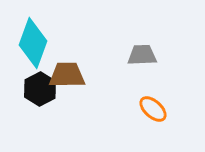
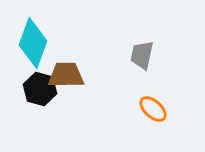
gray trapezoid: rotated 76 degrees counterclockwise
brown trapezoid: moved 1 px left
black hexagon: rotated 16 degrees counterclockwise
